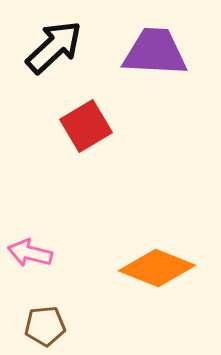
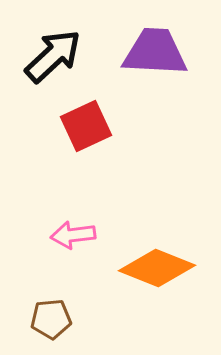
black arrow: moved 1 px left, 9 px down
red square: rotated 6 degrees clockwise
pink arrow: moved 43 px right, 18 px up; rotated 21 degrees counterclockwise
brown pentagon: moved 6 px right, 7 px up
